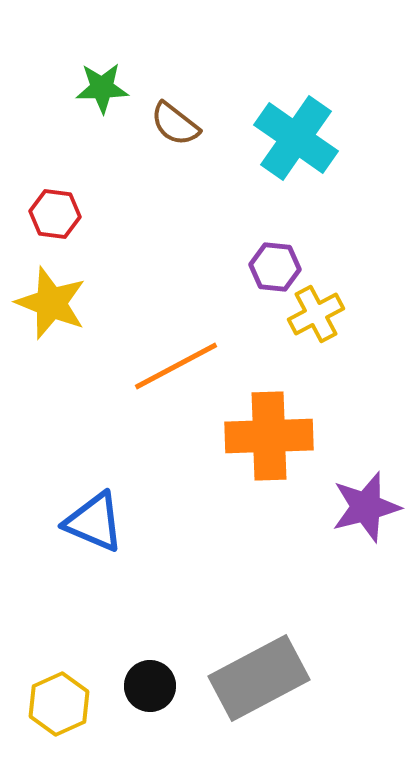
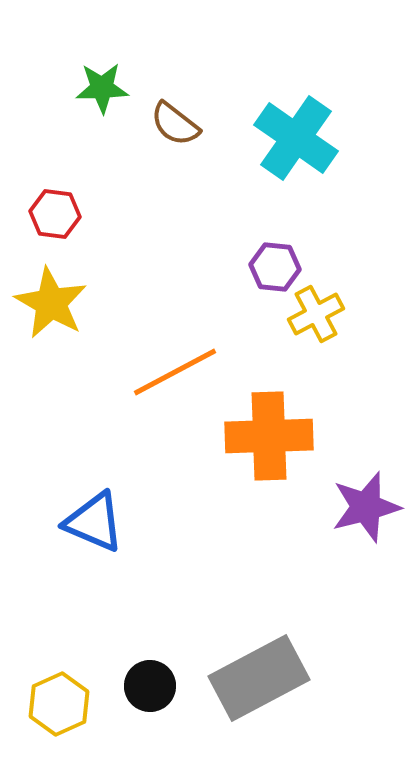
yellow star: rotated 8 degrees clockwise
orange line: moved 1 px left, 6 px down
